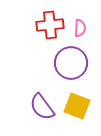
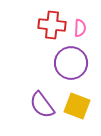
red cross: moved 2 px right; rotated 12 degrees clockwise
purple semicircle: moved 2 px up
